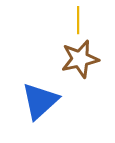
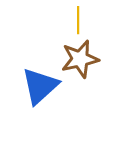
blue triangle: moved 15 px up
